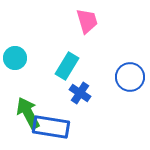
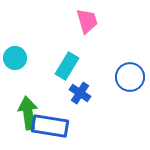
green arrow: rotated 20 degrees clockwise
blue rectangle: moved 1 px left, 1 px up
